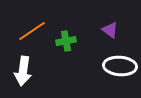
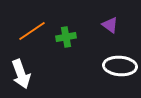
purple triangle: moved 5 px up
green cross: moved 4 px up
white arrow: moved 2 px left, 3 px down; rotated 28 degrees counterclockwise
